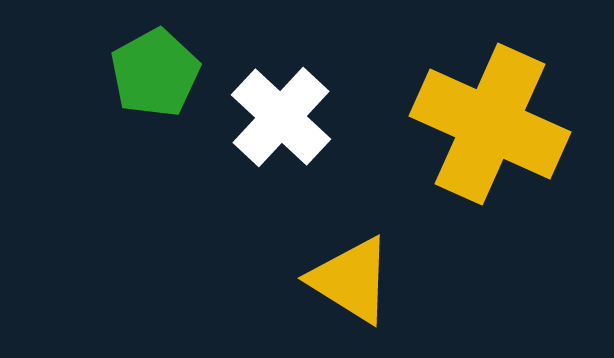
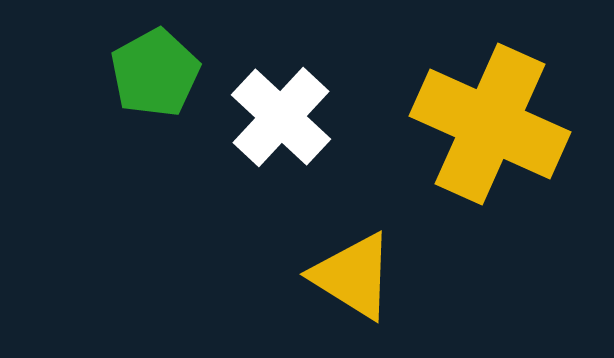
yellow triangle: moved 2 px right, 4 px up
